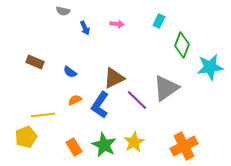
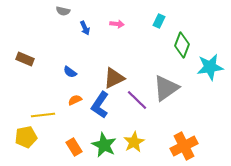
brown rectangle: moved 10 px left, 3 px up
yellow pentagon: rotated 10 degrees clockwise
